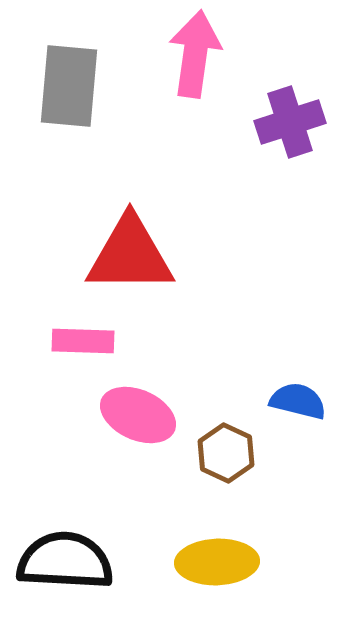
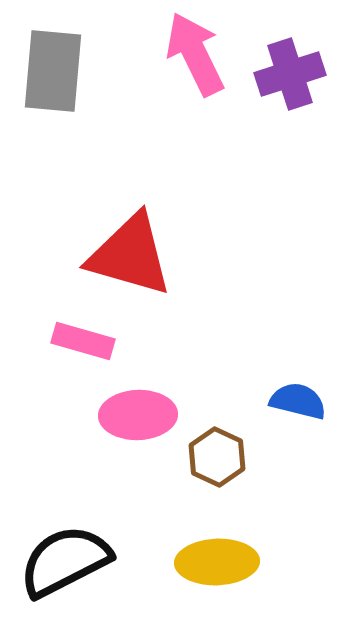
pink arrow: rotated 34 degrees counterclockwise
gray rectangle: moved 16 px left, 15 px up
purple cross: moved 48 px up
red triangle: rotated 16 degrees clockwise
pink rectangle: rotated 14 degrees clockwise
pink ellipse: rotated 26 degrees counterclockwise
brown hexagon: moved 9 px left, 4 px down
black semicircle: rotated 30 degrees counterclockwise
